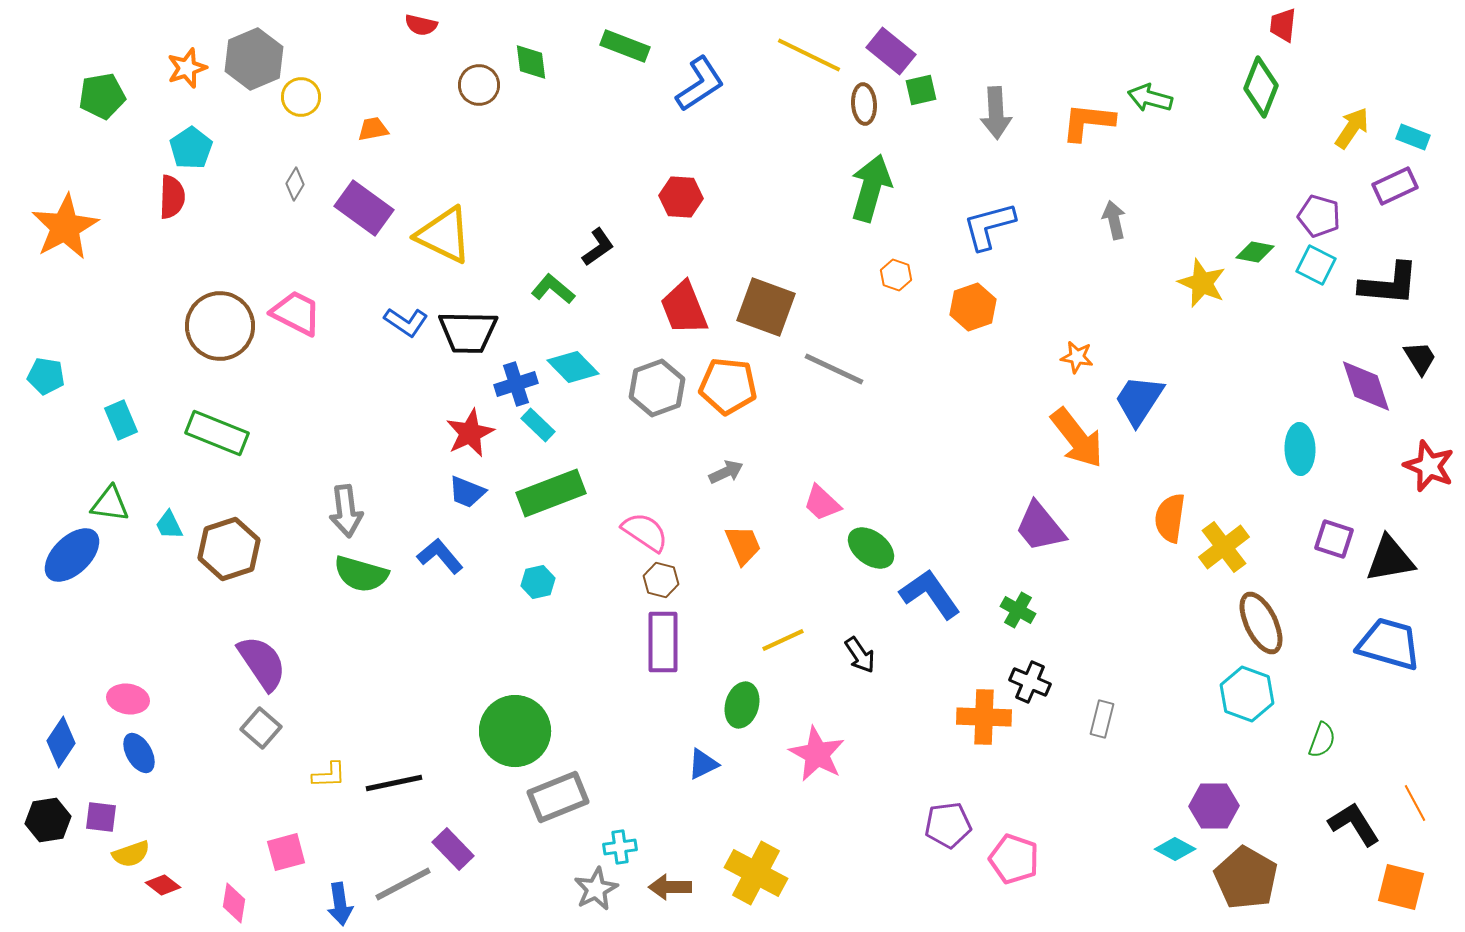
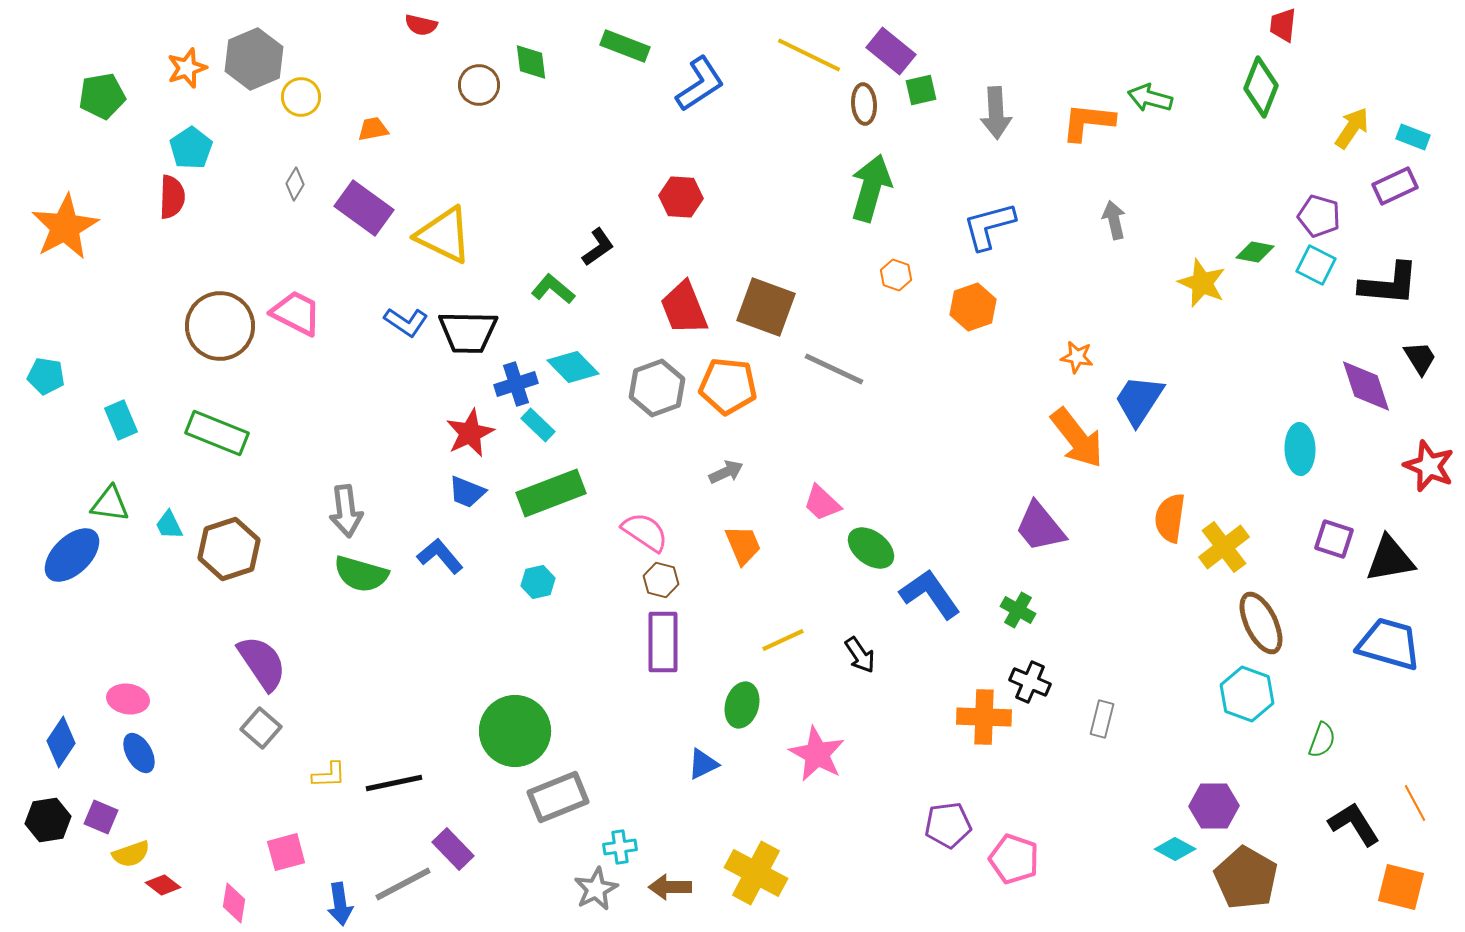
purple square at (101, 817): rotated 16 degrees clockwise
